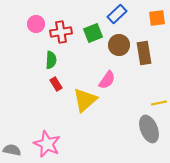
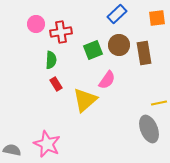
green square: moved 17 px down
